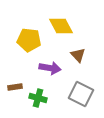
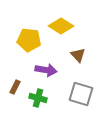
yellow diamond: rotated 30 degrees counterclockwise
purple arrow: moved 4 px left, 2 px down
brown rectangle: rotated 56 degrees counterclockwise
gray square: rotated 10 degrees counterclockwise
